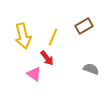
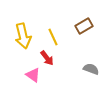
yellow line: rotated 48 degrees counterclockwise
pink triangle: moved 1 px left, 1 px down
